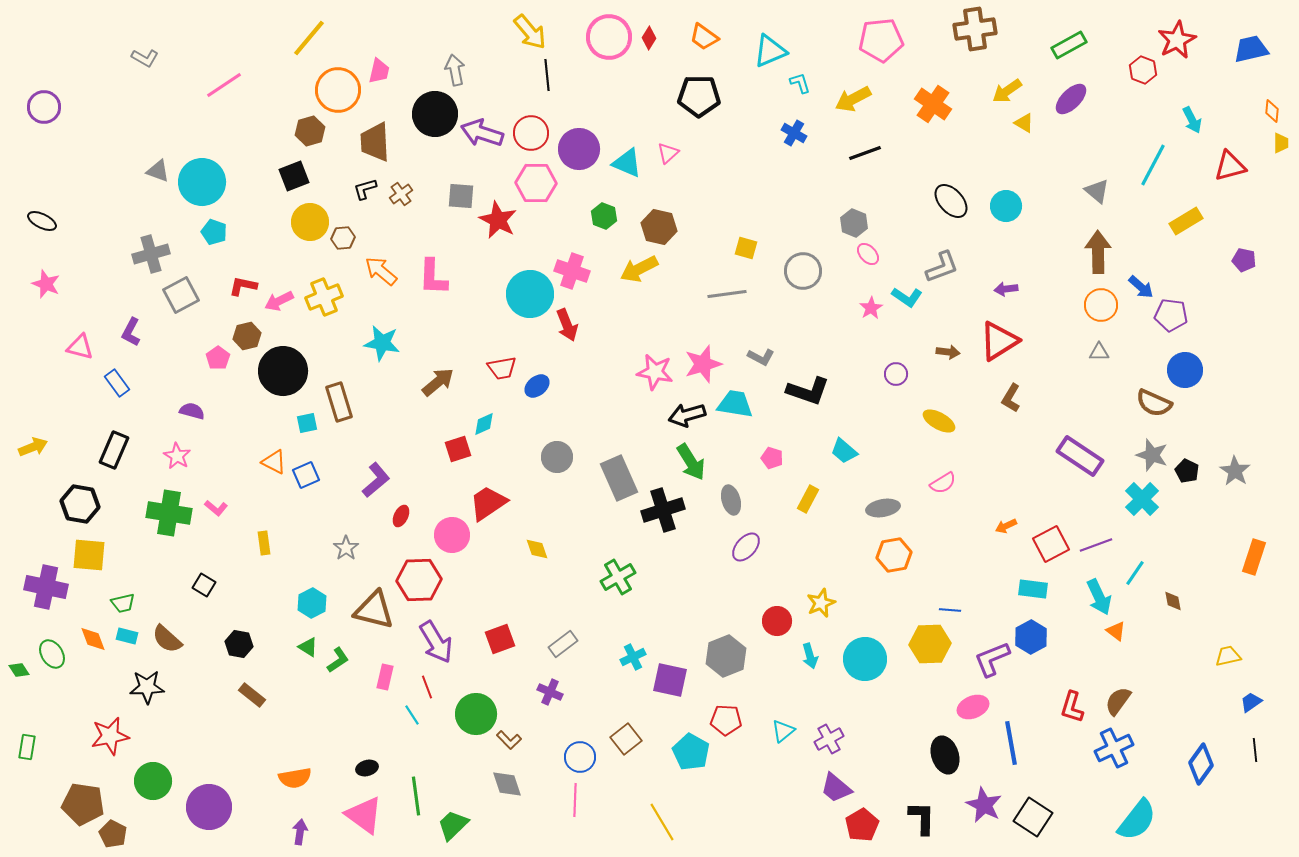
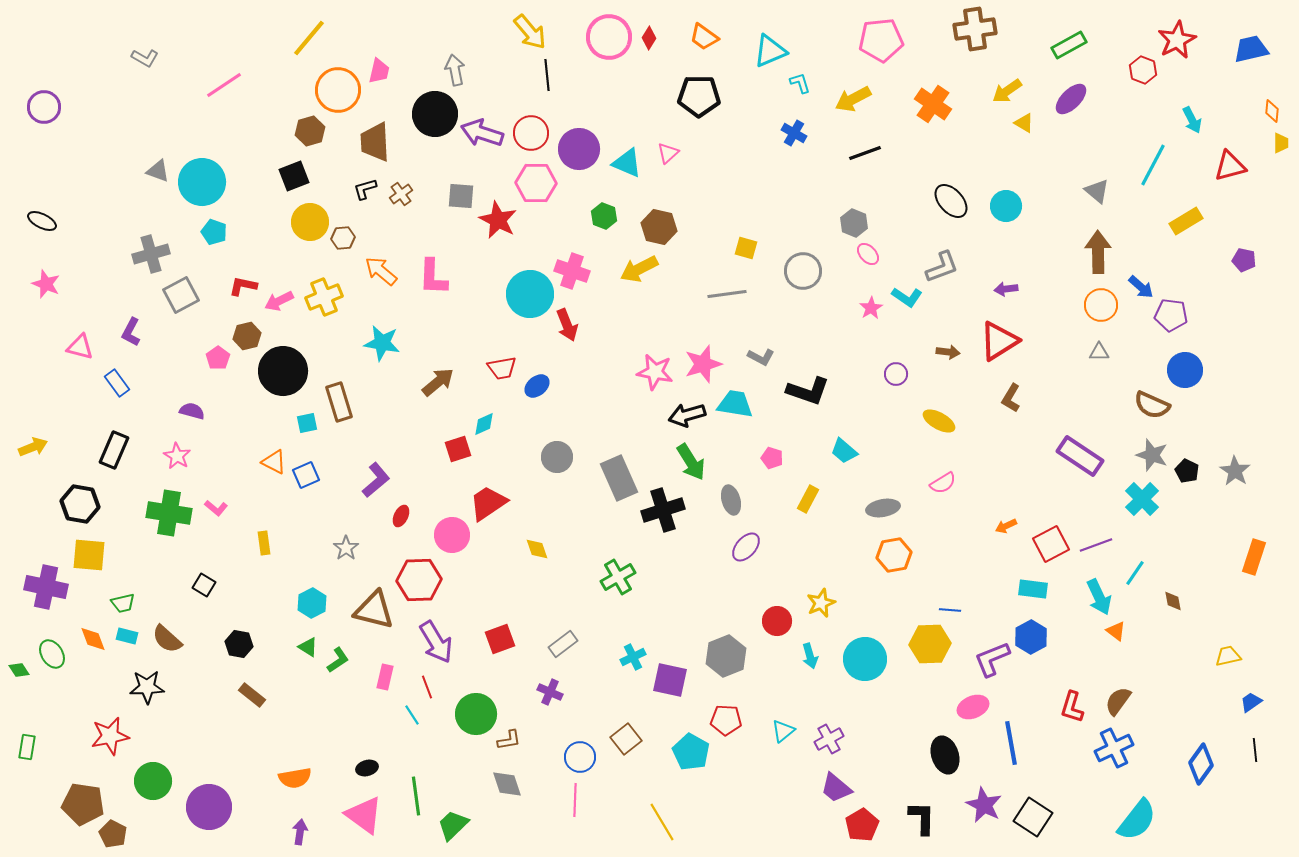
brown semicircle at (1154, 403): moved 2 px left, 2 px down
brown L-shape at (509, 740): rotated 55 degrees counterclockwise
